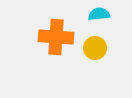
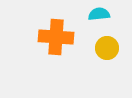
yellow circle: moved 12 px right
